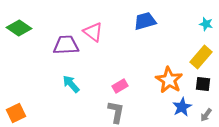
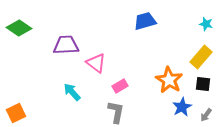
pink triangle: moved 3 px right, 31 px down
cyan arrow: moved 1 px right, 8 px down
